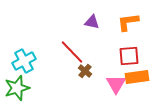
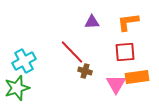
purple triangle: rotated 14 degrees counterclockwise
red square: moved 4 px left, 4 px up
brown cross: rotated 24 degrees counterclockwise
